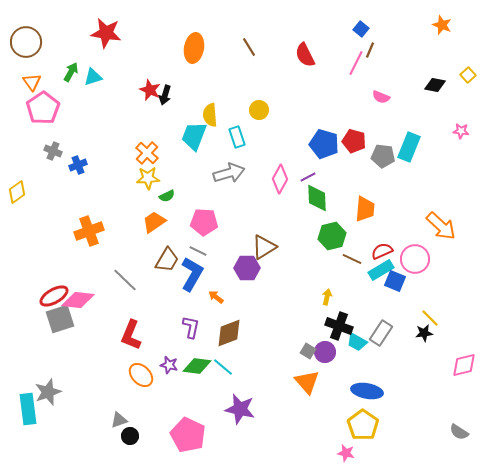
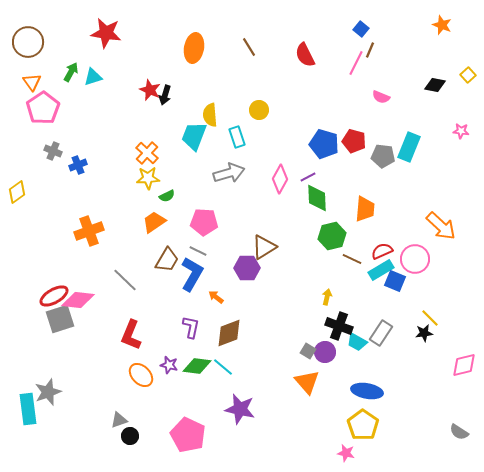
brown circle at (26, 42): moved 2 px right
